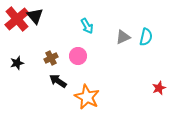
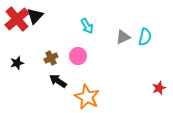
black triangle: rotated 24 degrees clockwise
cyan semicircle: moved 1 px left
